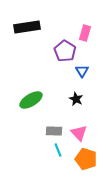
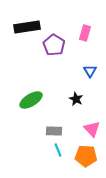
purple pentagon: moved 11 px left, 6 px up
blue triangle: moved 8 px right
pink triangle: moved 13 px right, 4 px up
orange pentagon: moved 3 px up; rotated 15 degrees counterclockwise
